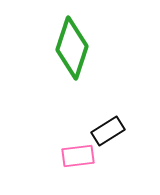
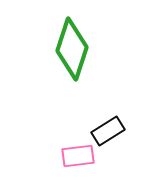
green diamond: moved 1 px down
